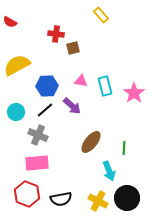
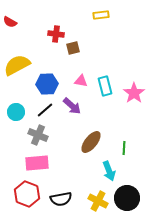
yellow rectangle: rotated 56 degrees counterclockwise
blue hexagon: moved 2 px up
